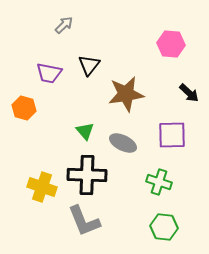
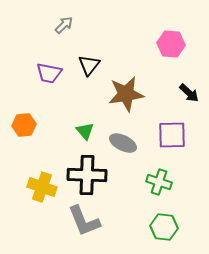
orange hexagon: moved 17 px down; rotated 20 degrees counterclockwise
